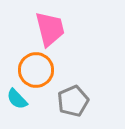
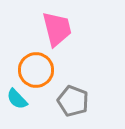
pink trapezoid: moved 7 px right
gray pentagon: rotated 28 degrees counterclockwise
